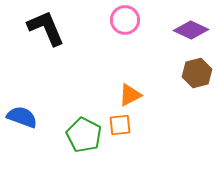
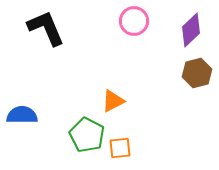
pink circle: moved 9 px right, 1 px down
purple diamond: rotated 68 degrees counterclockwise
orange triangle: moved 17 px left, 6 px down
blue semicircle: moved 2 px up; rotated 20 degrees counterclockwise
orange square: moved 23 px down
green pentagon: moved 3 px right
